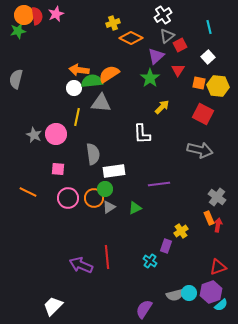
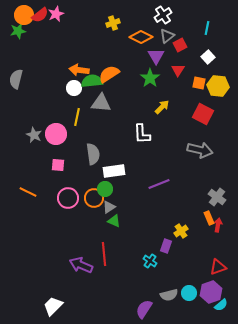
red semicircle at (37, 16): moved 3 px right, 1 px up; rotated 60 degrees clockwise
cyan line at (209, 27): moved 2 px left, 1 px down; rotated 24 degrees clockwise
orange diamond at (131, 38): moved 10 px right, 1 px up
purple triangle at (156, 56): rotated 18 degrees counterclockwise
pink square at (58, 169): moved 4 px up
purple line at (159, 184): rotated 15 degrees counterclockwise
green triangle at (135, 208): moved 21 px left, 13 px down; rotated 48 degrees clockwise
red line at (107, 257): moved 3 px left, 3 px up
gray semicircle at (175, 295): moved 6 px left
